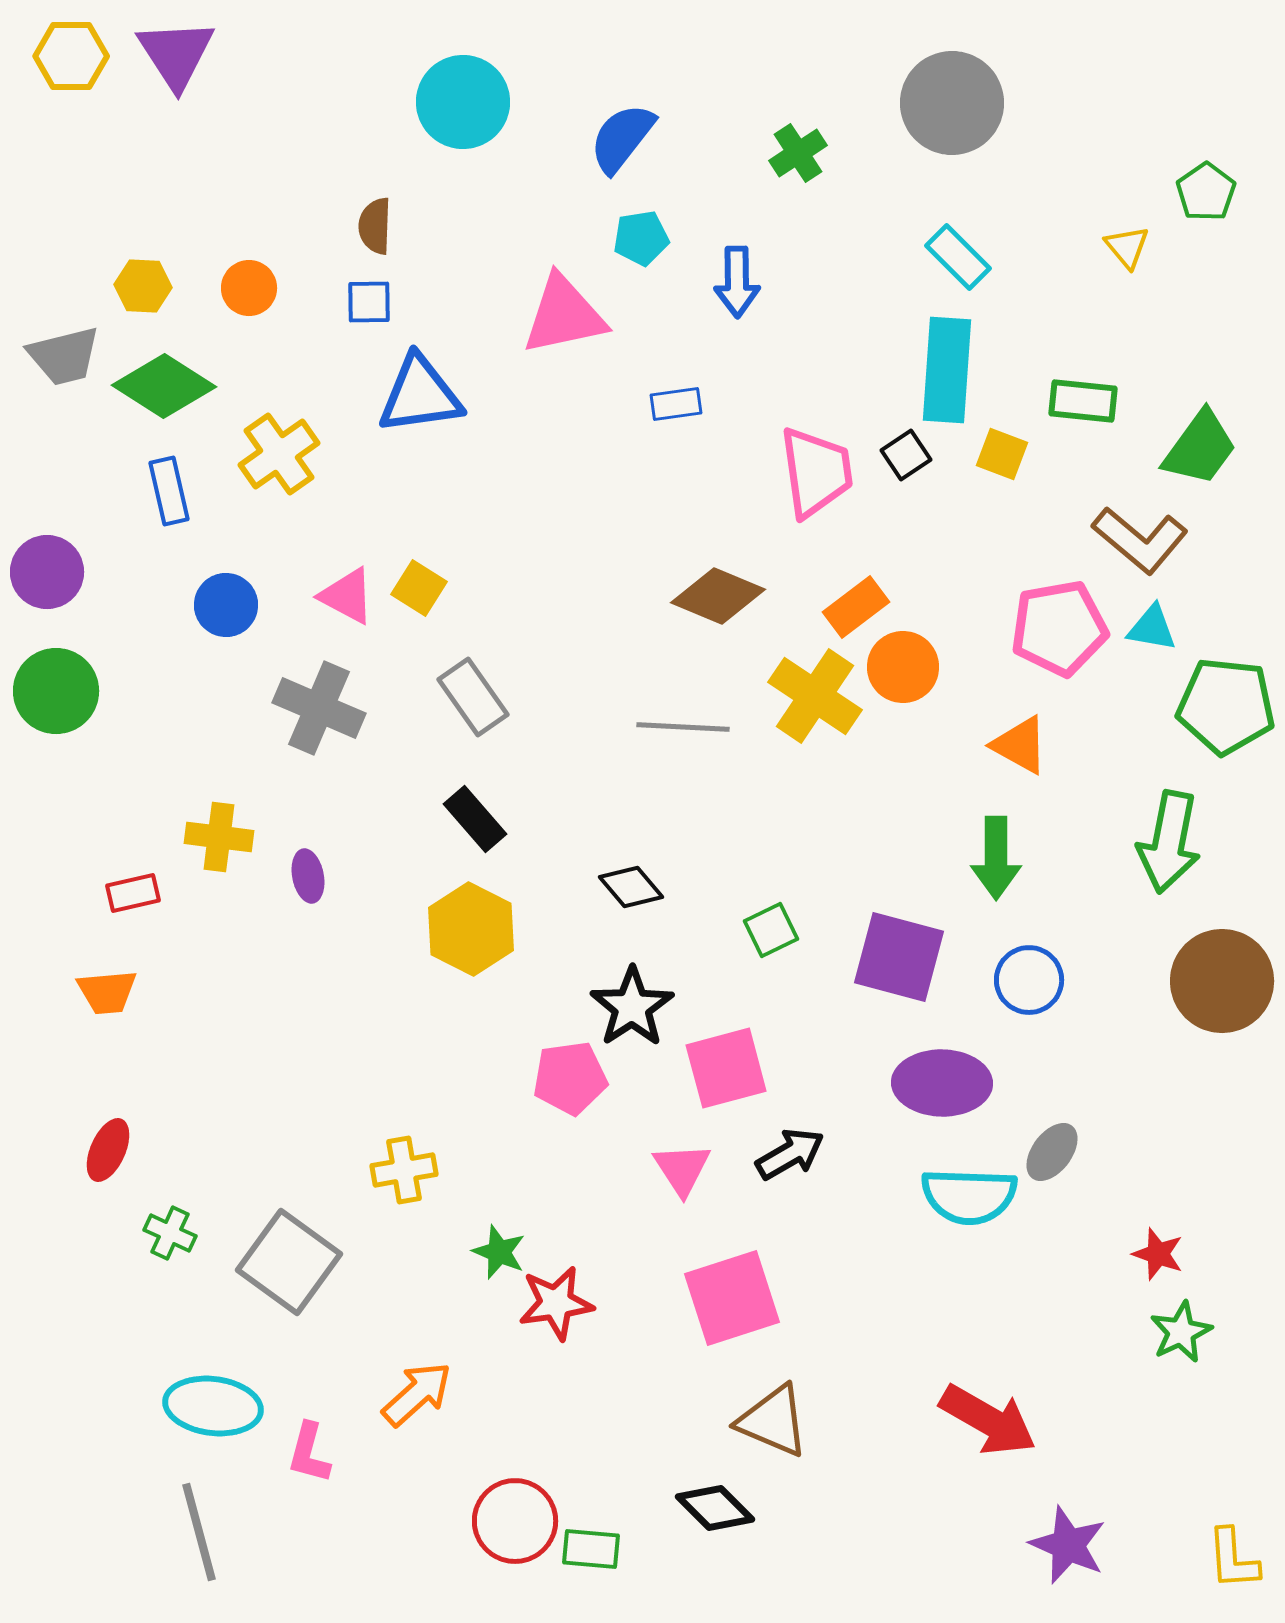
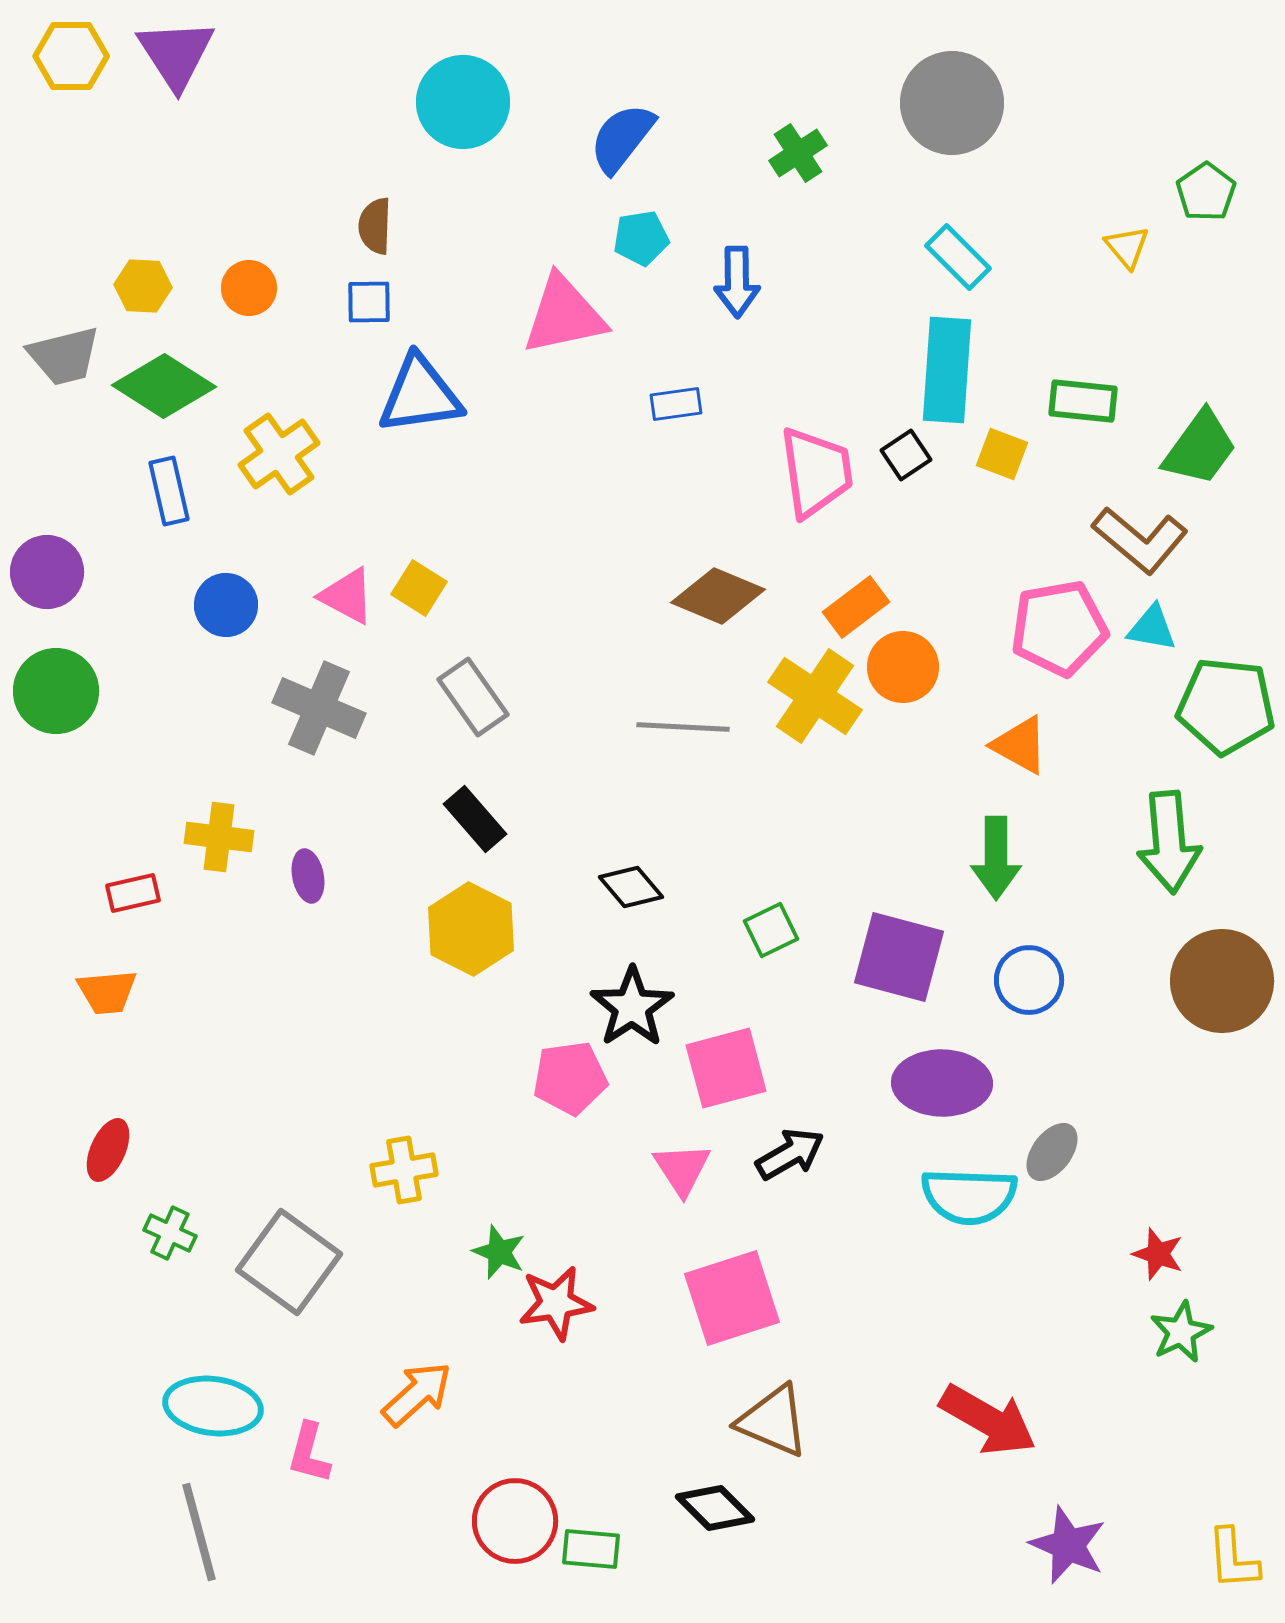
green arrow at (1169, 842): rotated 16 degrees counterclockwise
